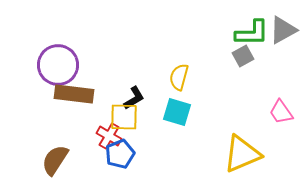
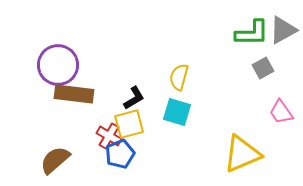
gray square: moved 20 px right, 12 px down
yellow square: moved 5 px right, 7 px down; rotated 16 degrees counterclockwise
brown semicircle: rotated 16 degrees clockwise
